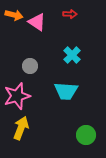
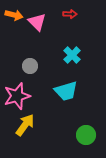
pink triangle: rotated 12 degrees clockwise
cyan trapezoid: rotated 20 degrees counterclockwise
yellow arrow: moved 4 px right, 3 px up; rotated 15 degrees clockwise
